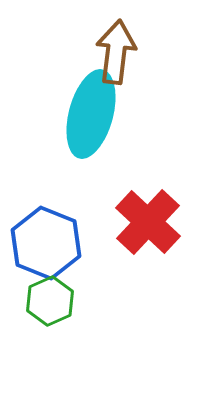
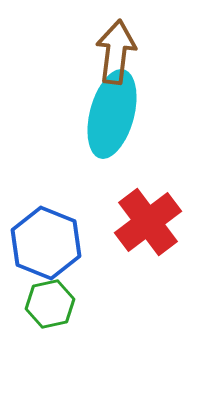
cyan ellipse: moved 21 px right
red cross: rotated 10 degrees clockwise
green hexagon: moved 3 px down; rotated 12 degrees clockwise
